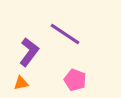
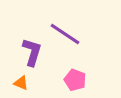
purple L-shape: moved 3 px right; rotated 20 degrees counterclockwise
orange triangle: rotated 35 degrees clockwise
